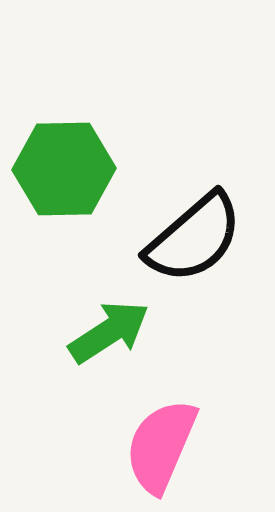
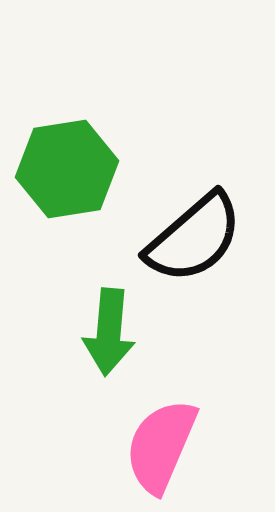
green hexagon: moved 3 px right; rotated 8 degrees counterclockwise
green arrow: rotated 128 degrees clockwise
